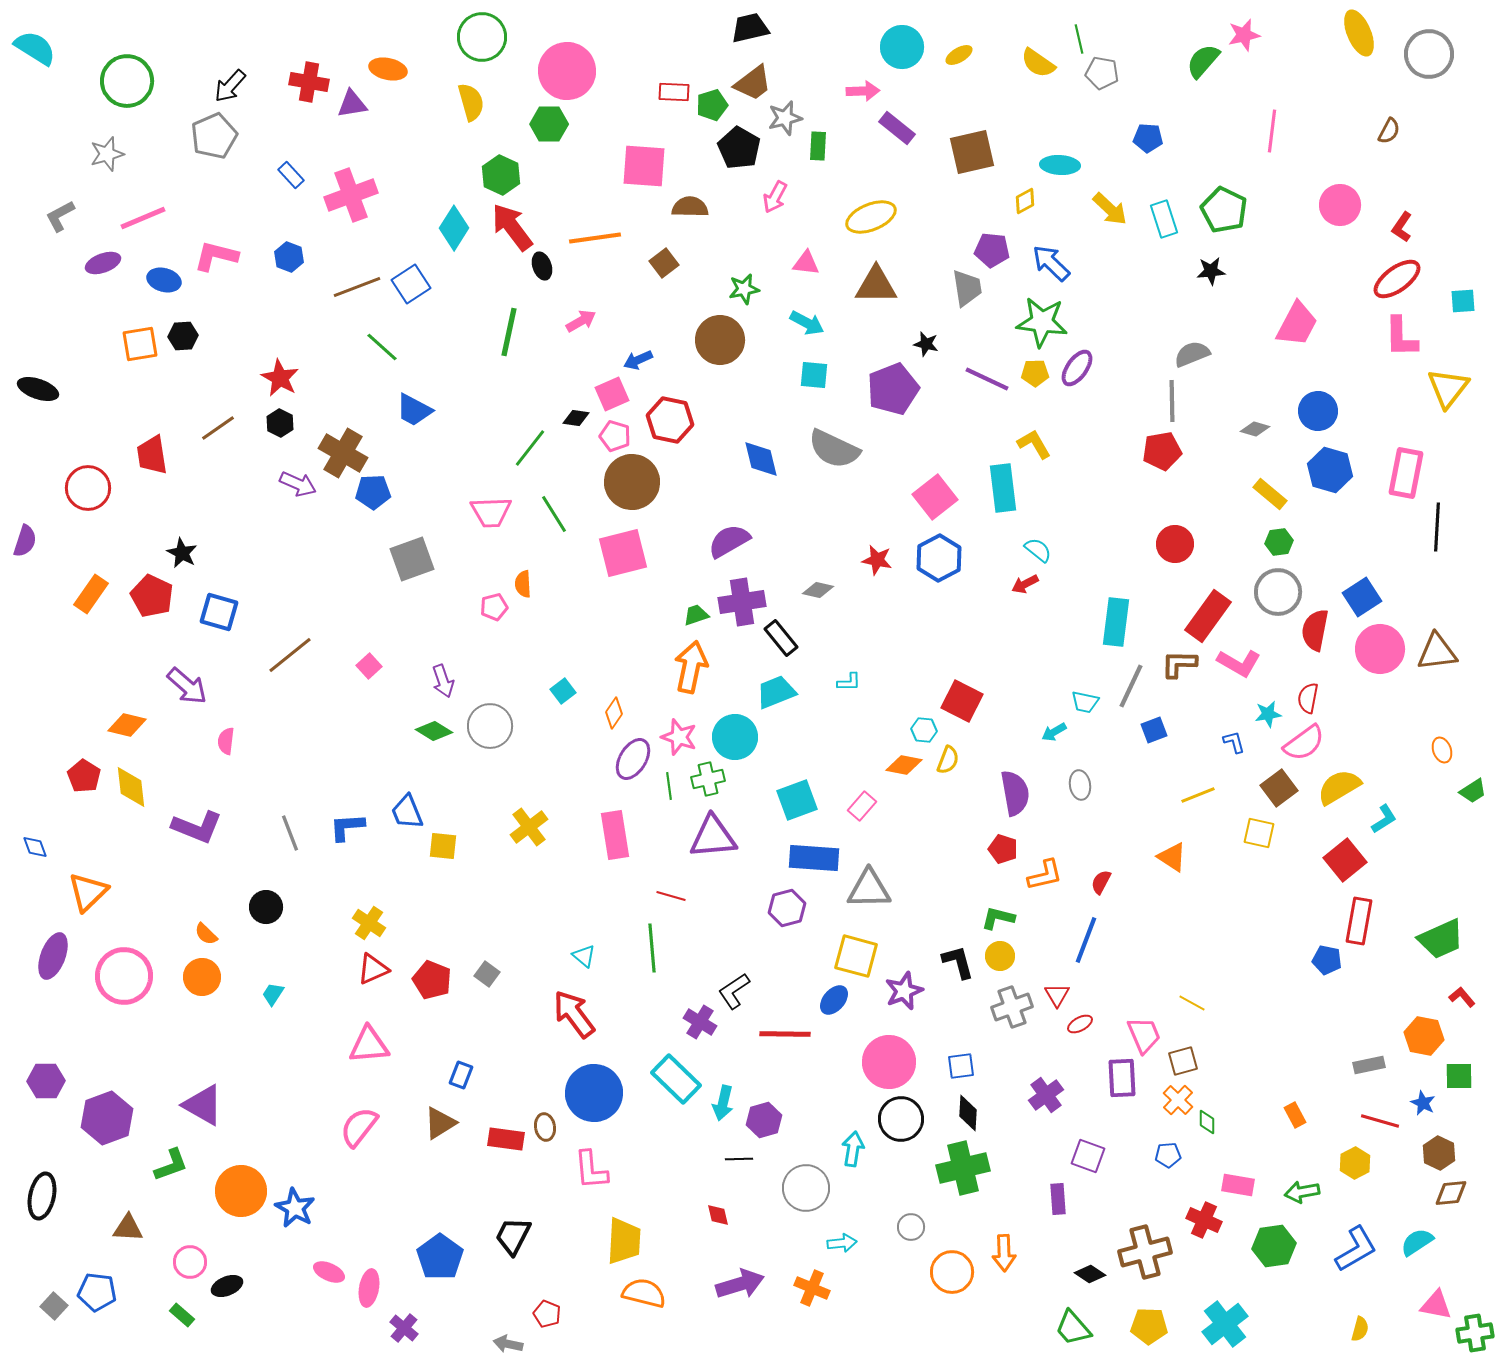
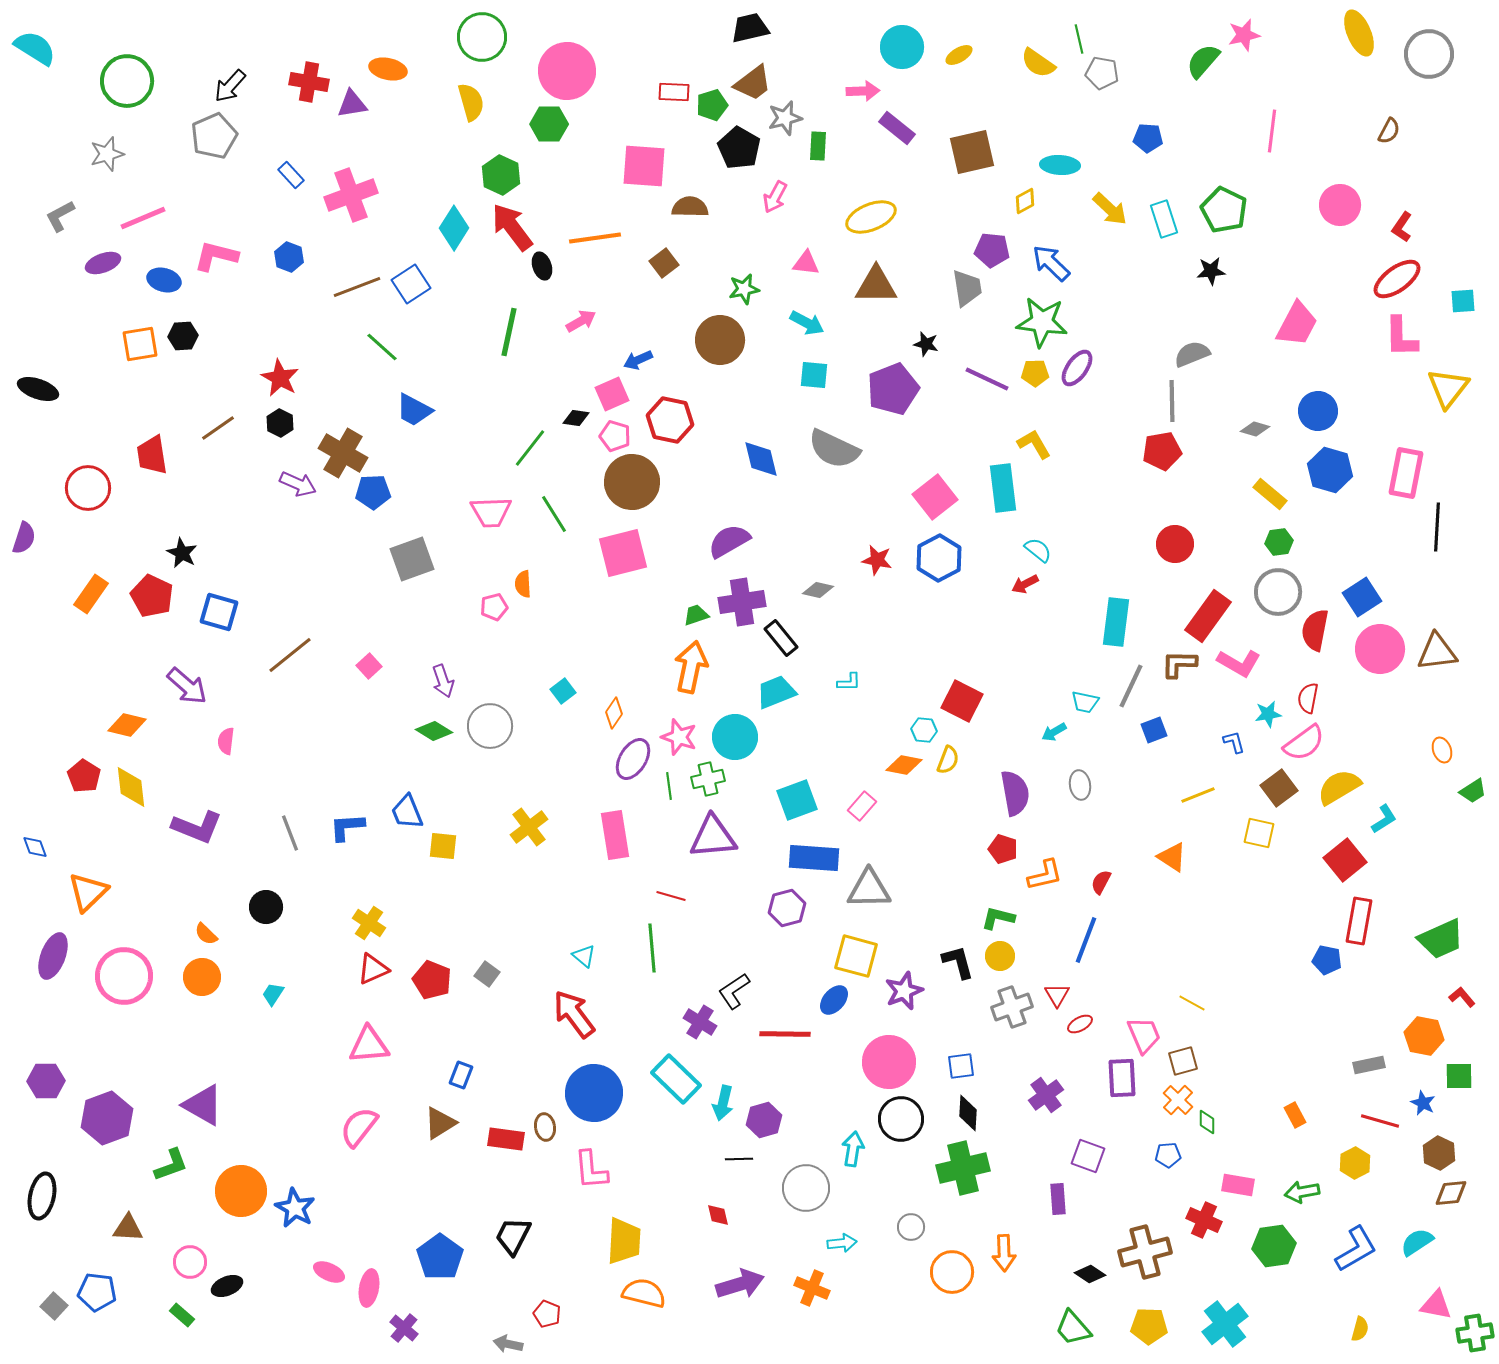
purple semicircle at (25, 541): moved 1 px left, 3 px up
